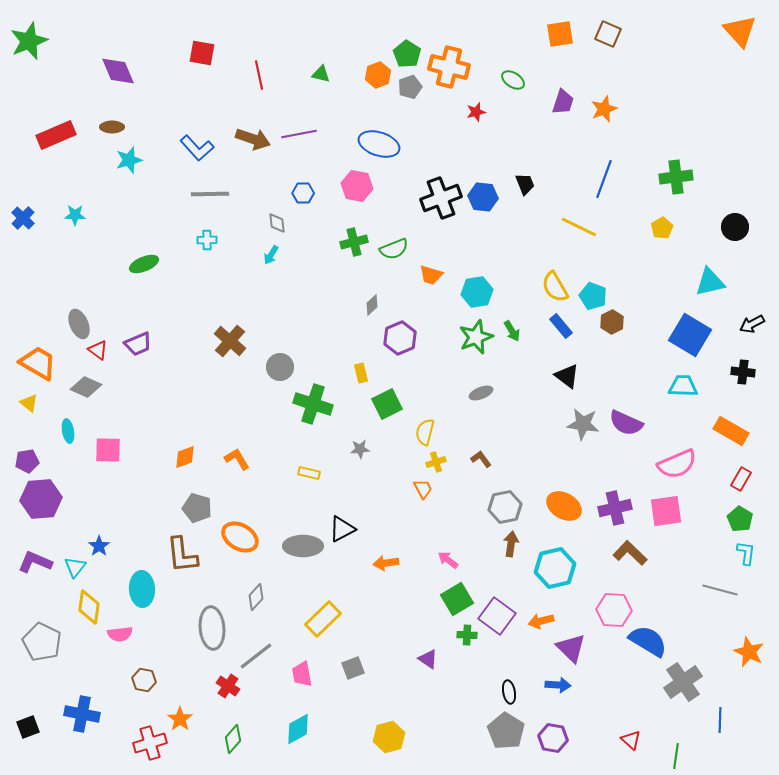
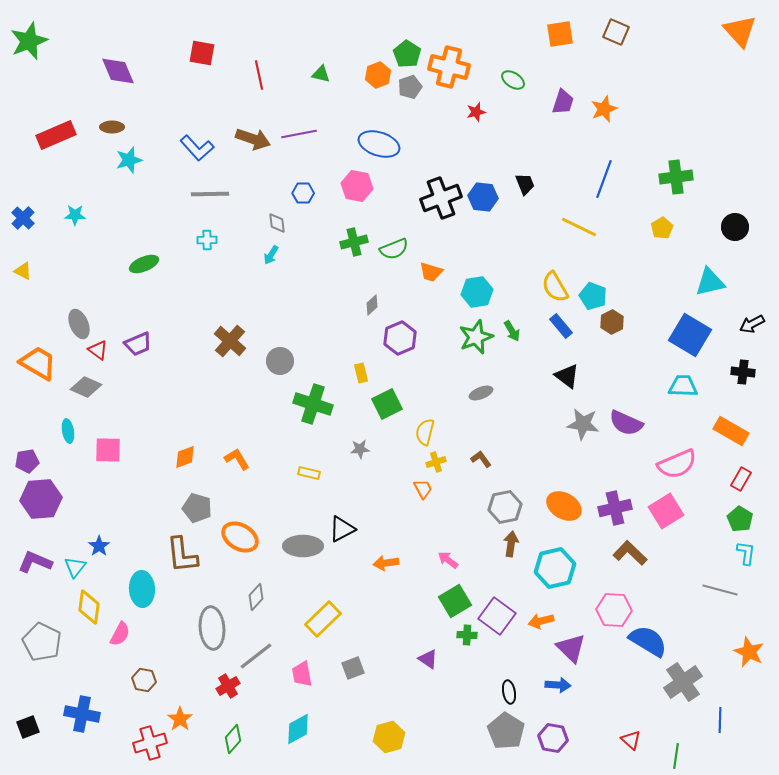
brown square at (608, 34): moved 8 px right, 2 px up
orange trapezoid at (431, 275): moved 3 px up
gray circle at (280, 367): moved 6 px up
yellow triangle at (29, 403): moved 6 px left, 132 px up; rotated 12 degrees counterclockwise
pink square at (666, 511): rotated 24 degrees counterclockwise
green square at (457, 599): moved 2 px left, 2 px down
pink semicircle at (120, 634): rotated 55 degrees counterclockwise
red cross at (228, 686): rotated 25 degrees clockwise
